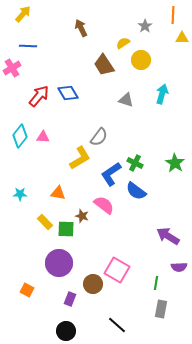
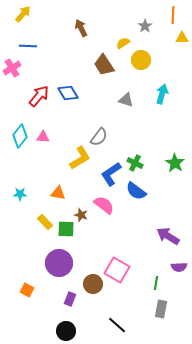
brown star: moved 1 px left, 1 px up
